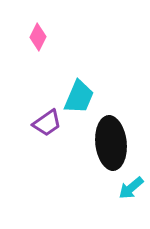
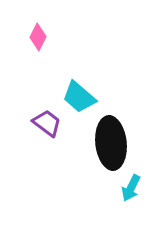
cyan trapezoid: rotated 108 degrees clockwise
purple trapezoid: rotated 108 degrees counterclockwise
cyan arrow: rotated 24 degrees counterclockwise
